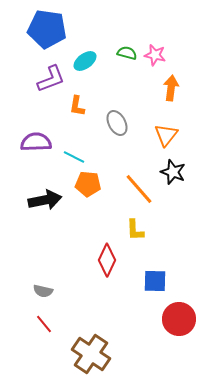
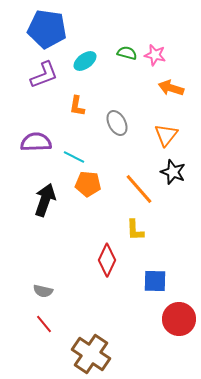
purple L-shape: moved 7 px left, 4 px up
orange arrow: rotated 80 degrees counterclockwise
black arrow: rotated 60 degrees counterclockwise
